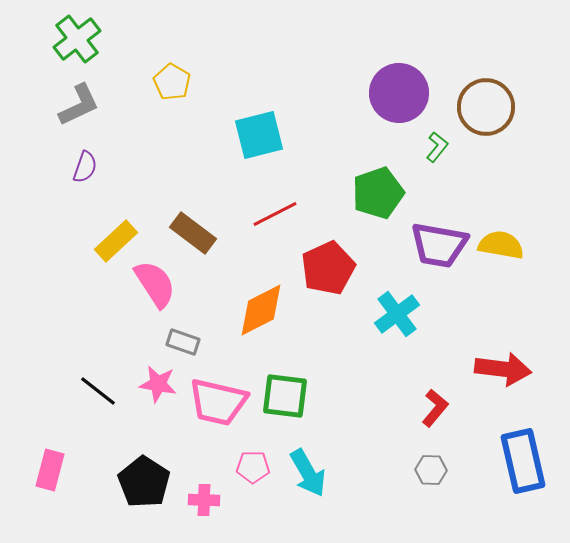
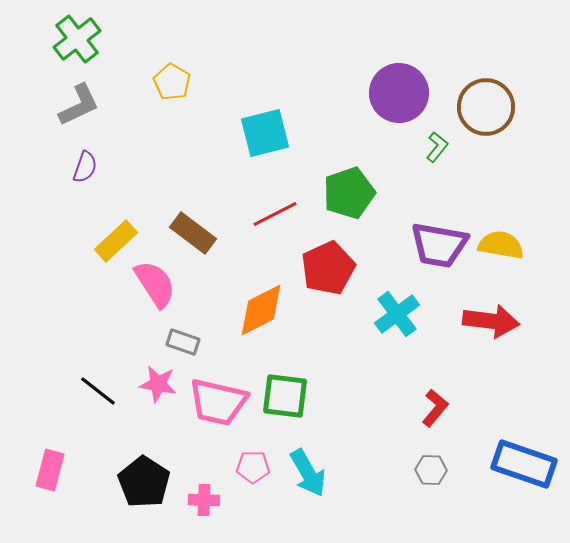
cyan square: moved 6 px right, 2 px up
green pentagon: moved 29 px left
red arrow: moved 12 px left, 48 px up
blue rectangle: moved 1 px right, 3 px down; rotated 58 degrees counterclockwise
